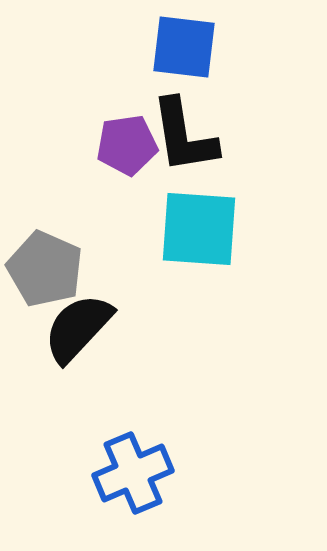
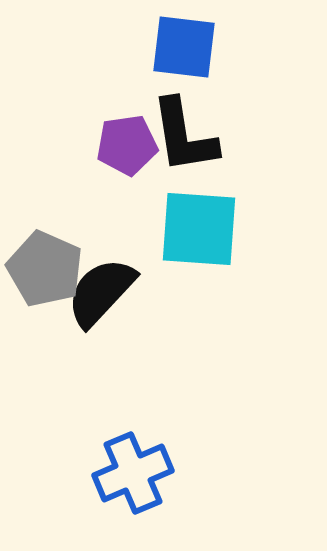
black semicircle: moved 23 px right, 36 px up
